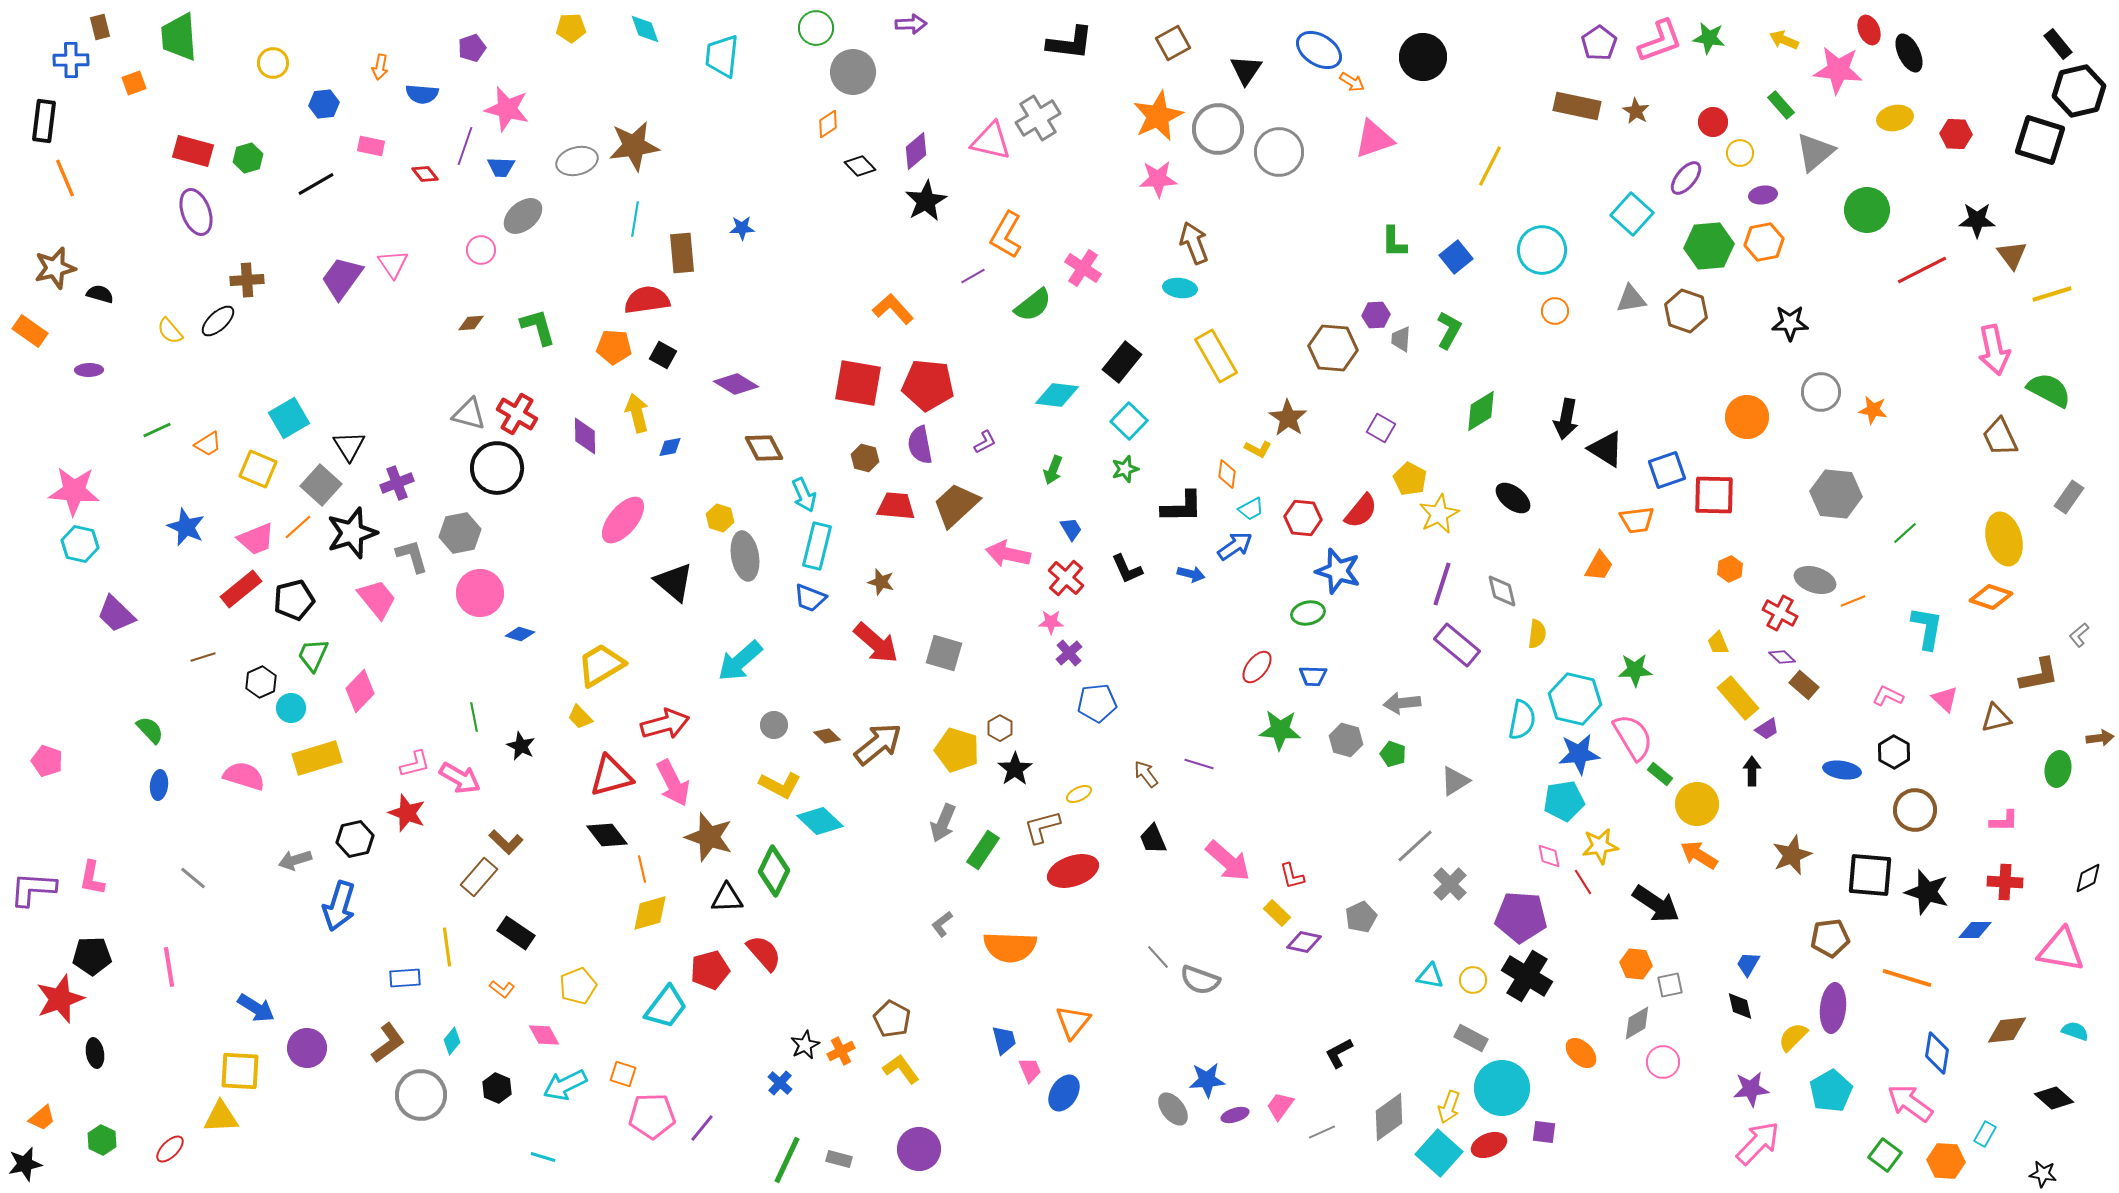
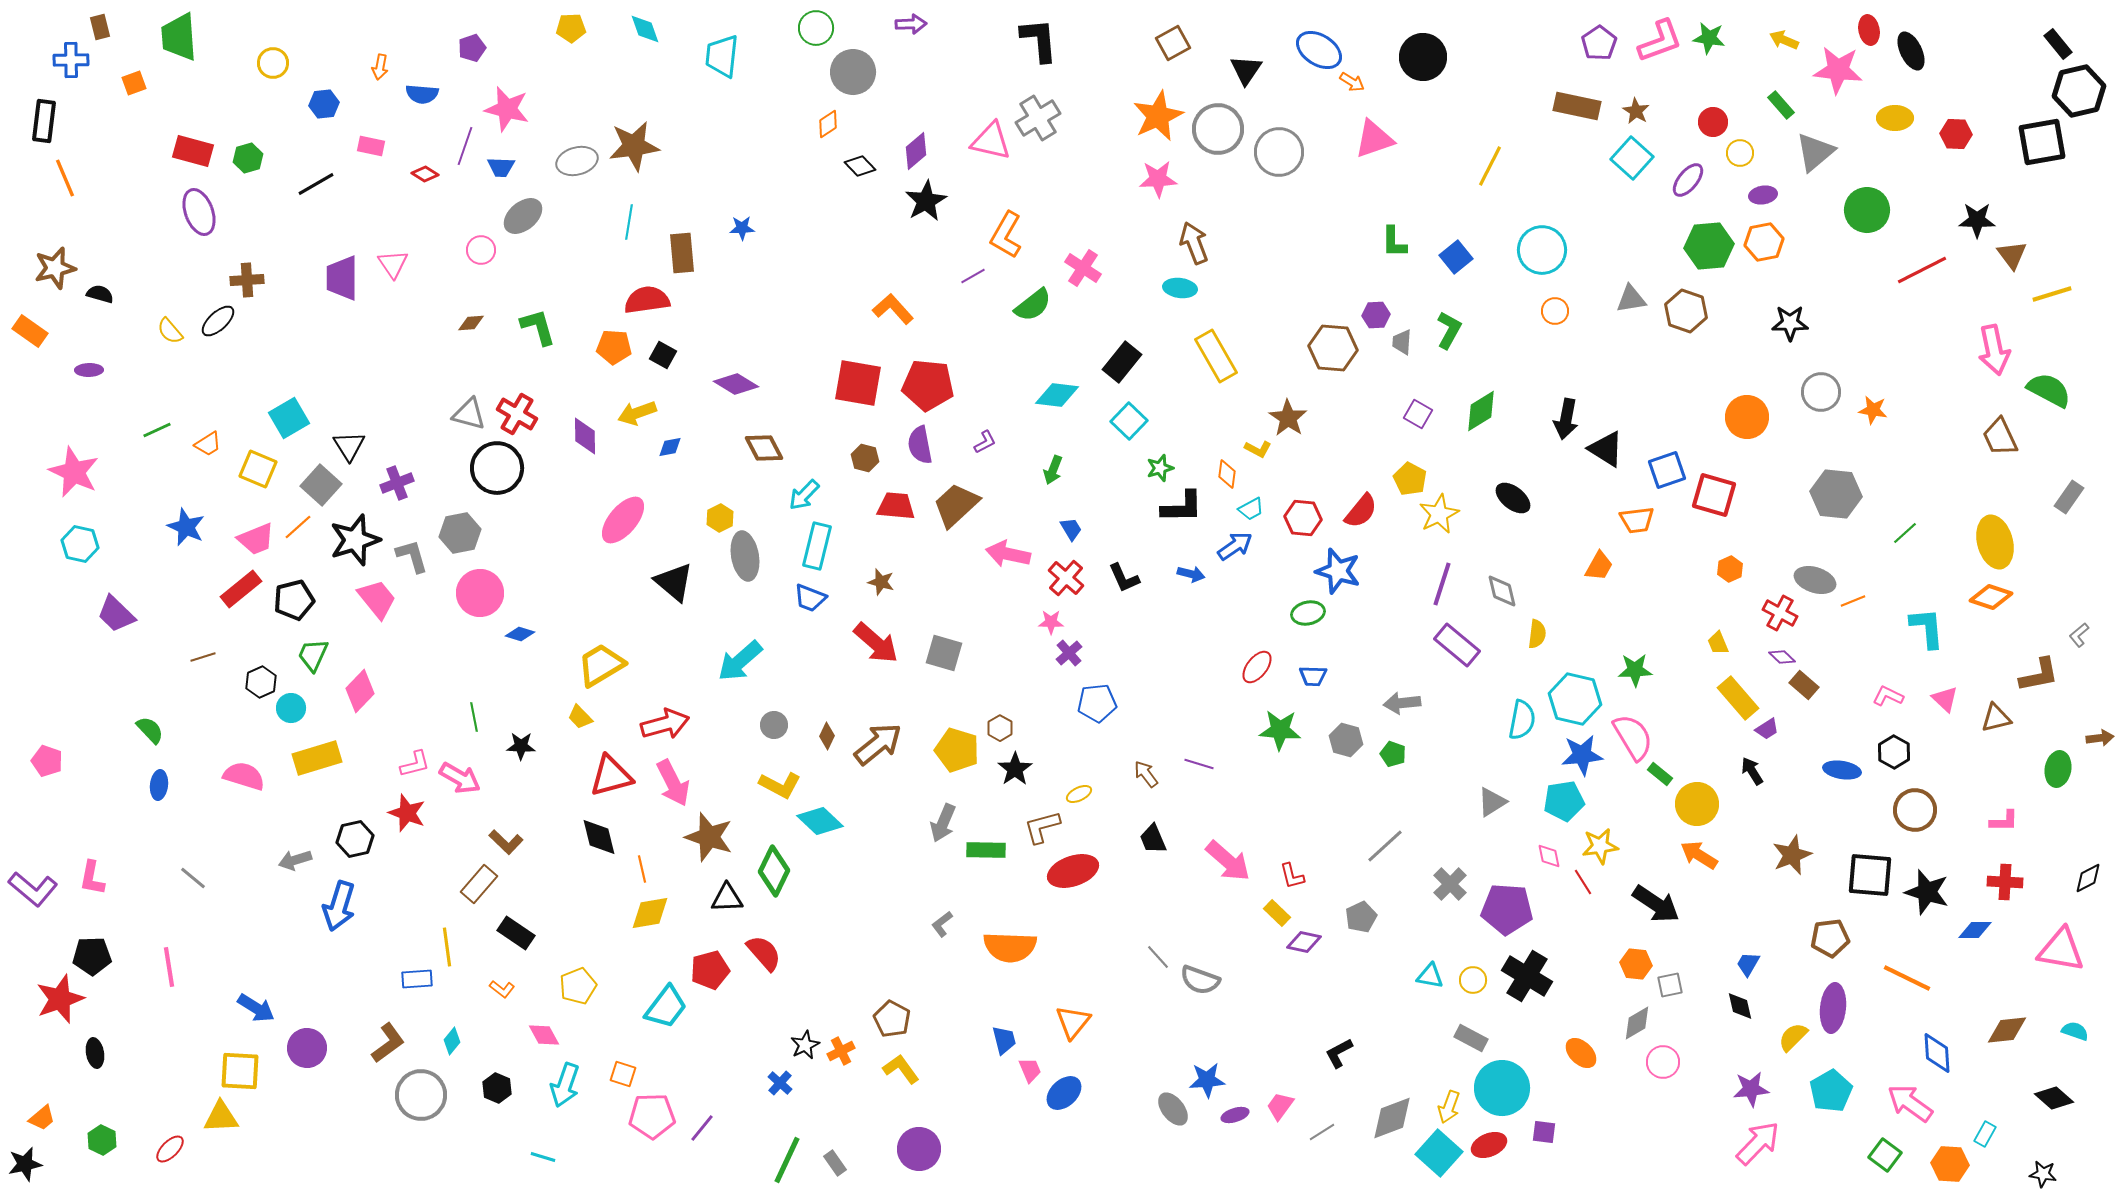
red ellipse at (1869, 30): rotated 12 degrees clockwise
black L-shape at (1070, 43): moved 31 px left, 3 px up; rotated 102 degrees counterclockwise
black ellipse at (1909, 53): moved 2 px right, 2 px up
yellow ellipse at (1895, 118): rotated 12 degrees clockwise
black square at (2040, 140): moved 2 px right, 2 px down; rotated 27 degrees counterclockwise
red diamond at (425, 174): rotated 20 degrees counterclockwise
purple ellipse at (1686, 178): moved 2 px right, 2 px down
purple ellipse at (196, 212): moved 3 px right
cyan square at (1632, 214): moved 56 px up
cyan line at (635, 219): moved 6 px left, 3 px down
purple trapezoid at (342, 278): rotated 36 degrees counterclockwise
gray trapezoid at (1401, 339): moved 1 px right, 3 px down
yellow arrow at (637, 413): rotated 96 degrees counterclockwise
purple square at (1381, 428): moved 37 px right, 14 px up
green star at (1125, 469): moved 35 px right, 1 px up
pink star at (74, 491): moved 19 px up; rotated 21 degrees clockwise
cyan arrow at (804, 495): rotated 68 degrees clockwise
red square at (1714, 495): rotated 15 degrees clockwise
yellow hexagon at (720, 518): rotated 16 degrees clockwise
black star at (352, 533): moved 3 px right, 7 px down
yellow ellipse at (2004, 539): moved 9 px left, 3 px down
black L-shape at (1127, 569): moved 3 px left, 9 px down
cyan L-shape at (1927, 628): rotated 15 degrees counterclockwise
brown diamond at (827, 736): rotated 72 degrees clockwise
black star at (521, 746): rotated 24 degrees counterclockwise
blue star at (1579, 754): moved 3 px right, 1 px down
black arrow at (1752, 771): rotated 32 degrees counterclockwise
gray triangle at (1455, 781): moved 37 px right, 21 px down
black diamond at (607, 835): moved 8 px left, 2 px down; rotated 24 degrees clockwise
gray line at (1415, 846): moved 30 px left
green rectangle at (983, 850): moved 3 px right; rotated 57 degrees clockwise
brown rectangle at (479, 877): moved 7 px down
purple L-shape at (33, 889): rotated 144 degrees counterclockwise
yellow diamond at (650, 913): rotated 6 degrees clockwise
purple pentagon at (1521, 917): moved 14 px left, 8 px up
blue rectangle at (405, 978): moved 12 px right, 1 px down
orange line at (1907, 978): rotated 9 degrees clockwise
blue diamond at (1937, 1053): rotated 12 degrees counterclockwise
cyan arrow at (565, 1085): rotated 45 degrees counterclockwise
blue ellipse at (1064, 1093): rotated 15 degrees clockwise
gray diamond at (1389, 1117): moved 3 px right, 1 px down; rotated 15 degrees clockwise
gray line at (1322, 1132): rotated 8 degrees counterclockwise
gray rectangle at (839, 1159): moved 4 px left, 4 px down; rotated 40 degrees clockwise
orange hexagon at (1946, 1161): moved 4 px right, 3 px down
